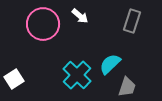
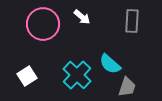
white arrow: moved 2 px right, 1 px down
gray rectangle: rotated 15 degrees counterclockwise
cyan semicircle: rotated 95 degrees counterclockwise
white square: moved 13 px right, 3 px up
